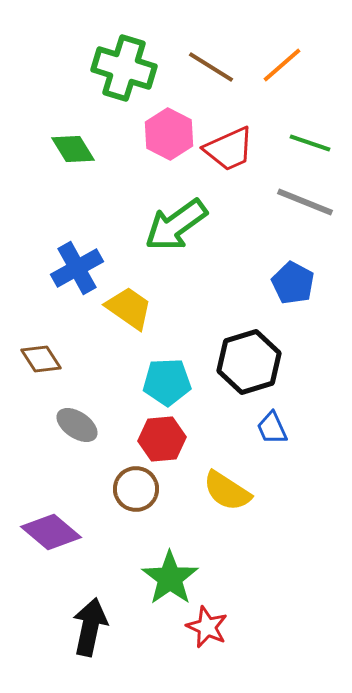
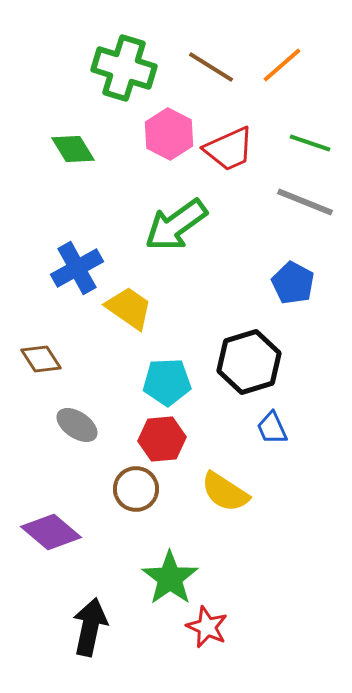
yellow semicircle: moved 2 px left, 1 px down
